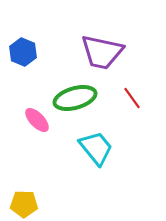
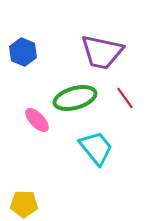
red line: moved 7 px left
